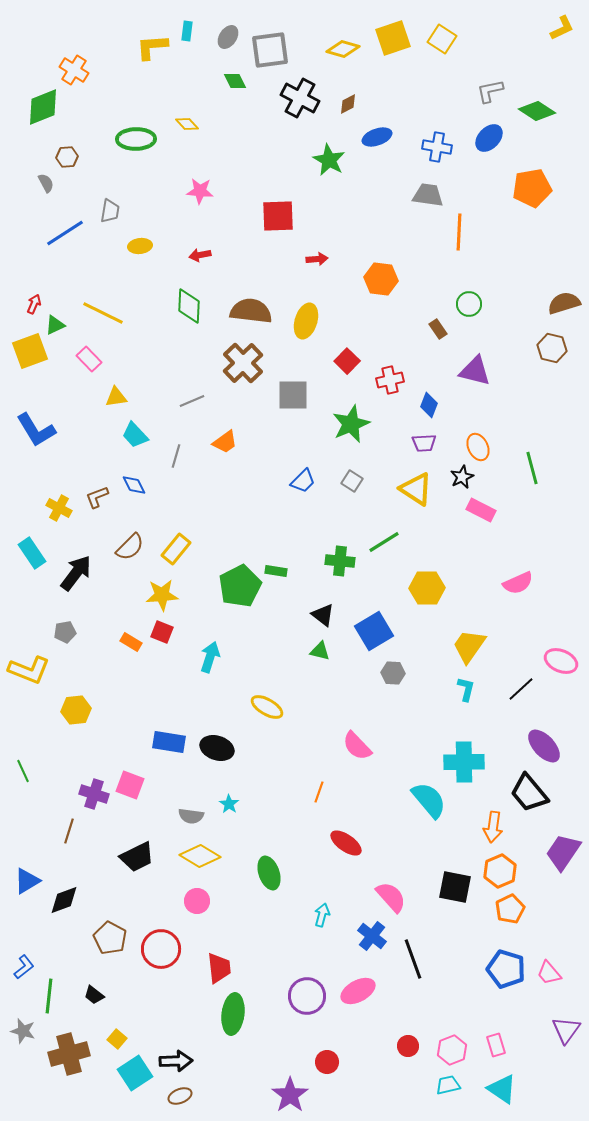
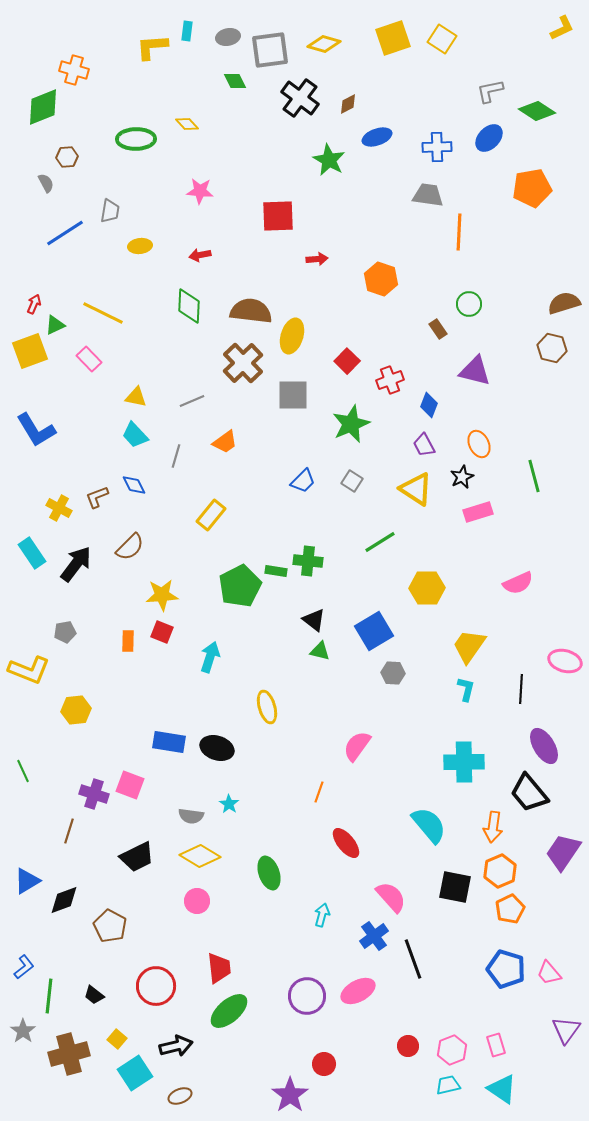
gray ellipse at (228, 37): rotated 45 degrees clockwise
yellow diamond at (343, 49): moved 19 px left, 5 px up
orange cross at (74, 70): rotated 16 degrees counterclockwise
black cross at (300, 98): rotated 9 degrees clockwise
blue cross at (437, 147): rotated 12 degrees counterclockwise
orange hexagon at (381, 279): rotated 12 degrees clockwise
yellow ellipse at (306, 321): moved 14 px left, 15 px down
red cross at (390, 380): rotated 8 degrees counterclockwise
yellow triangle at (116, 397): moved 20 px right; rotated 20 degrees clockwise
purple trapezoid at (424, 443): moved 2 px down; rotated 65 degrees clockwise
orange ellipse at (478, 447): moved 1 px right, 3 px up
green line at (532, 468): moved 2 px right, 8 px down
pink rectangle at (481, 510): moved 3 px left, 2 px down; rotated 44 degrees counterclockwise
green line at (384, 542): moved 4 px left
yellow rectangle at (176, 549): moved 35 px right, 34 px up
green cross at (340, 561): moved 32 px left
black arrow at (76, 573): moved 9 px up
black triangle at (323, 615): moved 9 px left, 5 px down
orange rectangle at (131, 642): moved 3 px left, 1 px up; rotated 60 degrees clockwise
pink ellipse at (561, 661): moved 4 px right; rotated 8 degrees counterclockwise
black line at (521, 689): rotated 44 degrees counterclockwise
yellow ellipse at (267, 707): rotated 44 degrees clockwise
pink semicircle at (357, 746): rotated 80 degrees clockwise
purple ellipse at (544, 746): rotated 12 degrees clockwise
cyan semicircle at (429, 800): moved 25 px down
red ellipse at (346, 843): rotated 16 degrees clockwise
blue cross at (372, 936): moved 2 px right; rotated 16 degrees clockwise
brown pentagon at (110, 938): moved 12 px up
red circle at (161, 949): moved 5 px left, 37 px down
green ellipse at (233, 1014): moved 4 px left, 3 px up; rotated 42 degrees clockwise
gray star at (23, 1031): rotated 20 degrees clockwise
black arrow at (176, 1061): moved 15 px up; rotated 12 degrees counterclockwise
red circle at (327, 1062): moved 3 px left, 2 px down
